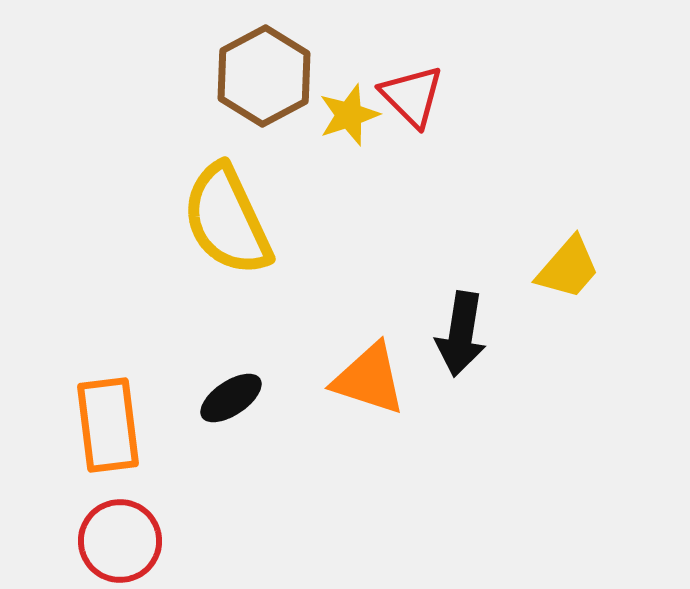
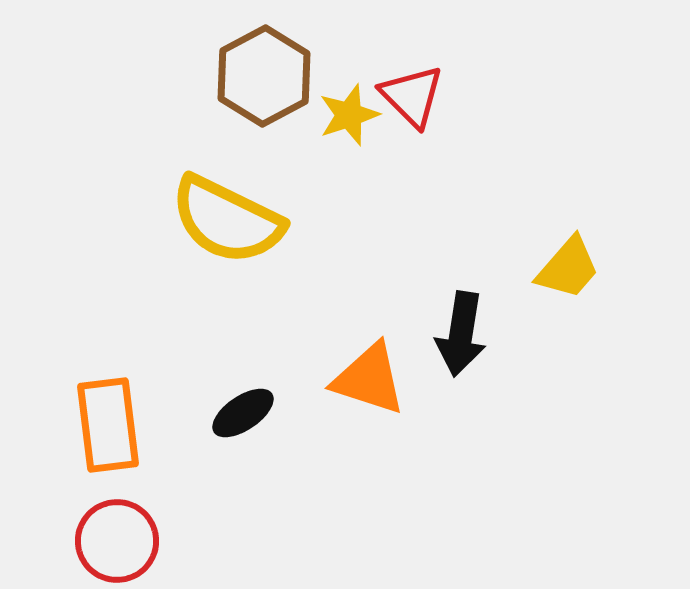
yellow semicircle: rotated 39 degrees counterclockwise
black ellipse: moved 12 px right, 15 px down
red circle: moved 3 px left
